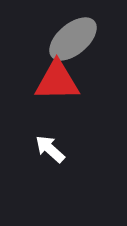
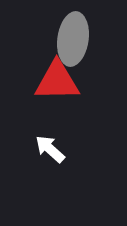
gray ellipse: rotated 42 degrees counterclockwise
